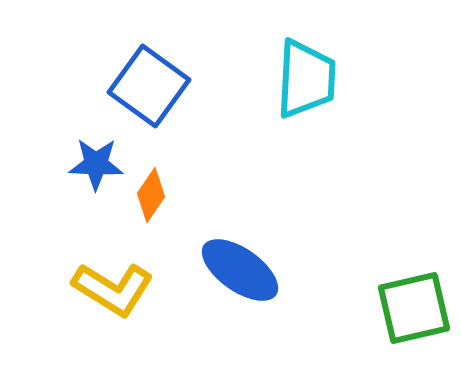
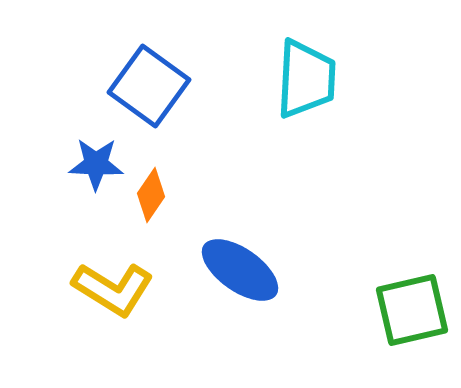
green square: moved 2 px left, 2 px down
